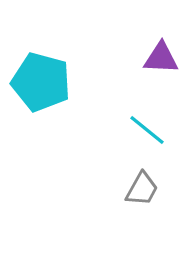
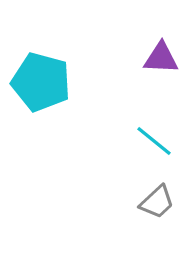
cyan line: moved 7 px right, 11 px down
gray trapezoid: moved 15 px right, 13 px down; rotated 18 degrees clockwise
